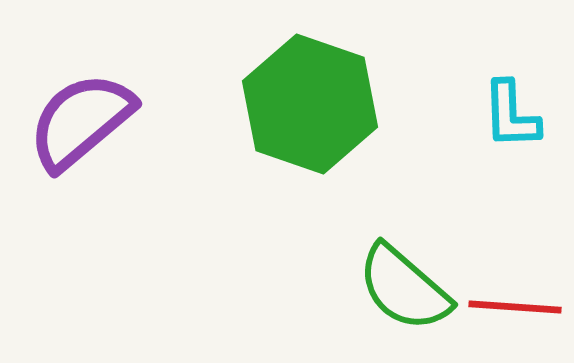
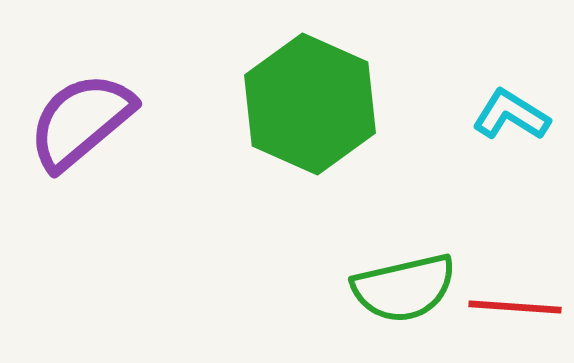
green hexagon: rotated 5 degrees clockwise
cyan L-shape: rotated 124 degrees clockwise
green semicircle: rotated 54 degrees counterclockwise
